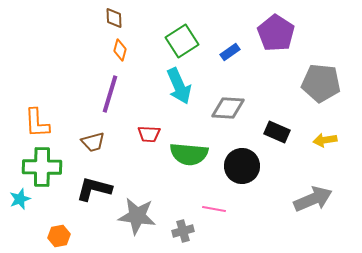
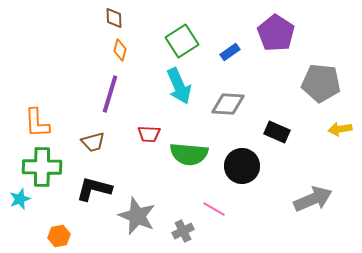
gray diamond: moved 4 px up
yellow arrow: moved 15 px right, 11 px up
pink line: rotated 20 degrees clockwise
gray star: rotated 15 degrees clockwise
gray cross: rotated 10 degrees counterclockwise
